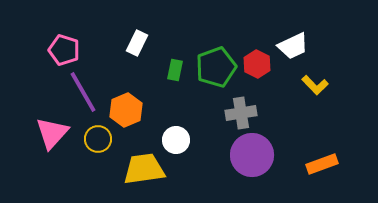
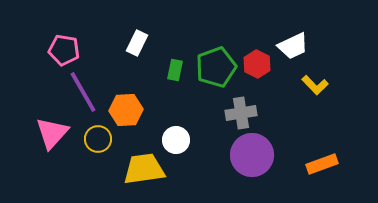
pink pentagon: rotated 8 degrees counterclockwise
orange hexagon: rotated 20 degrees clockwise
